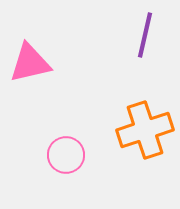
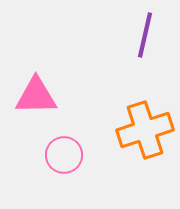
pink triangle: moved 6 px right, 33 px down; rotated 12 degrees clockwise
pink circle: moved 2 px left
